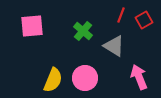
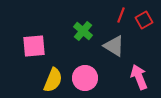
pink square: moved 2 px right, 20 px down
